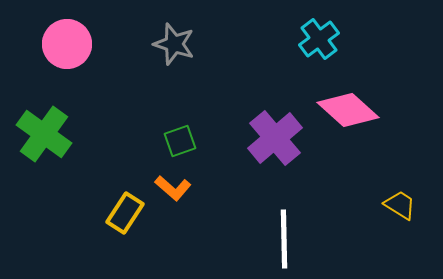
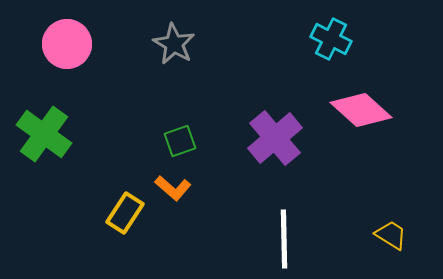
cyan cross: moved 12 px right; rotated 27 degrees counterclockwise
gray star: rotated 12 degrees clockwise
pink diamond: moved 13 px right
yellow trapezoid: moved 9 px left, 30 px down
